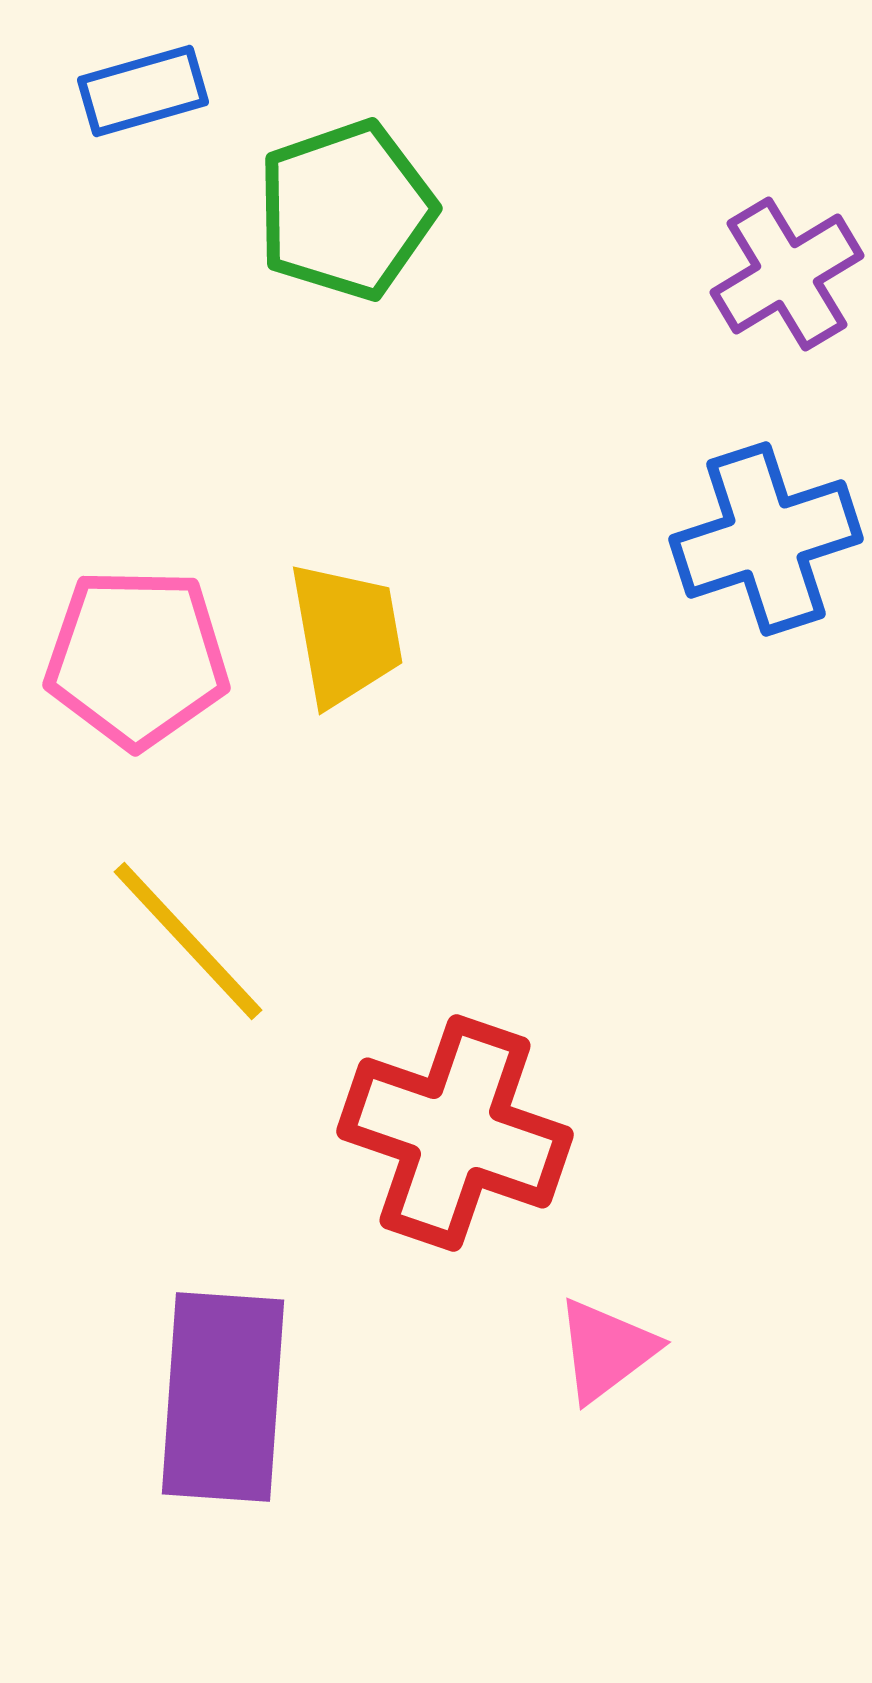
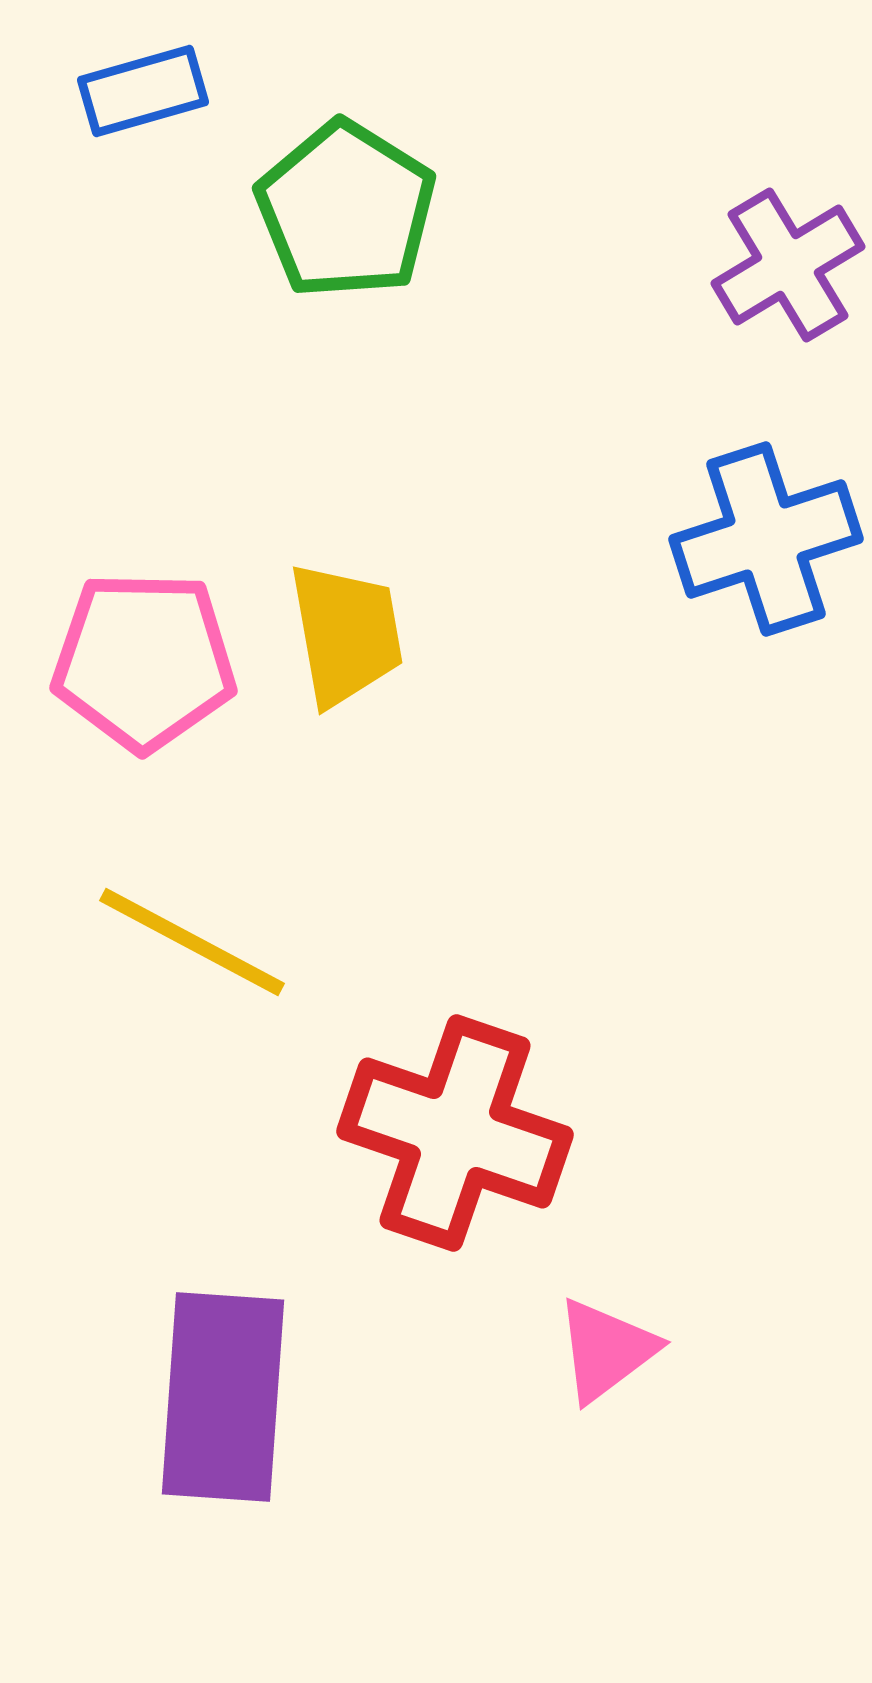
green pentagon: rotated 21 degrees counterclockwise
purple cross: moved 1 px right, 9 px up
pink pentagon: moved 7 px right, 3 px down
yellow line: moved 4 px right, 1 px down; rotated 19 degrees counterclockwise
